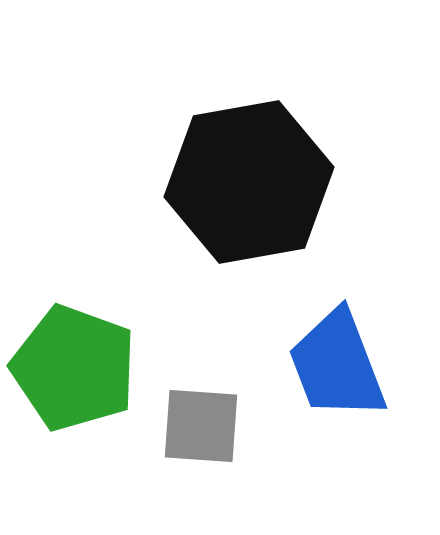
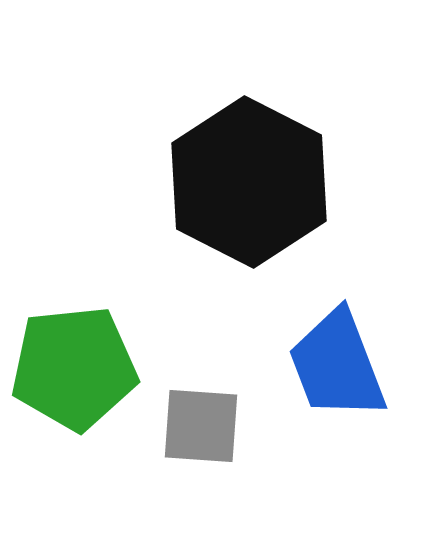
black hexagon: rotated 23 degrees counterclockwise
green pentagon: rotated 26 degrees counterclockwise
